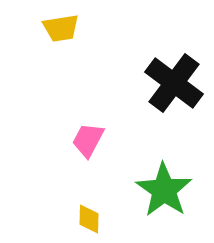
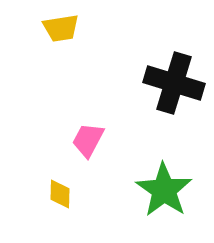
black cross: rotated 20 degrees counterclockwise
yellow diamond: moved 29 px left, 25 px up
